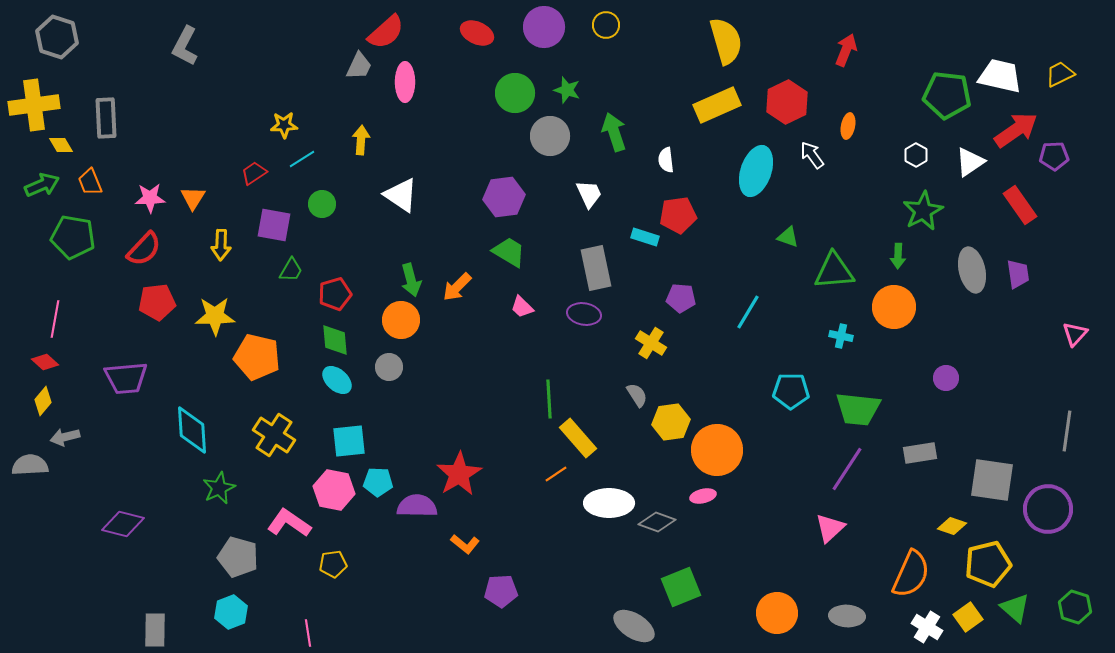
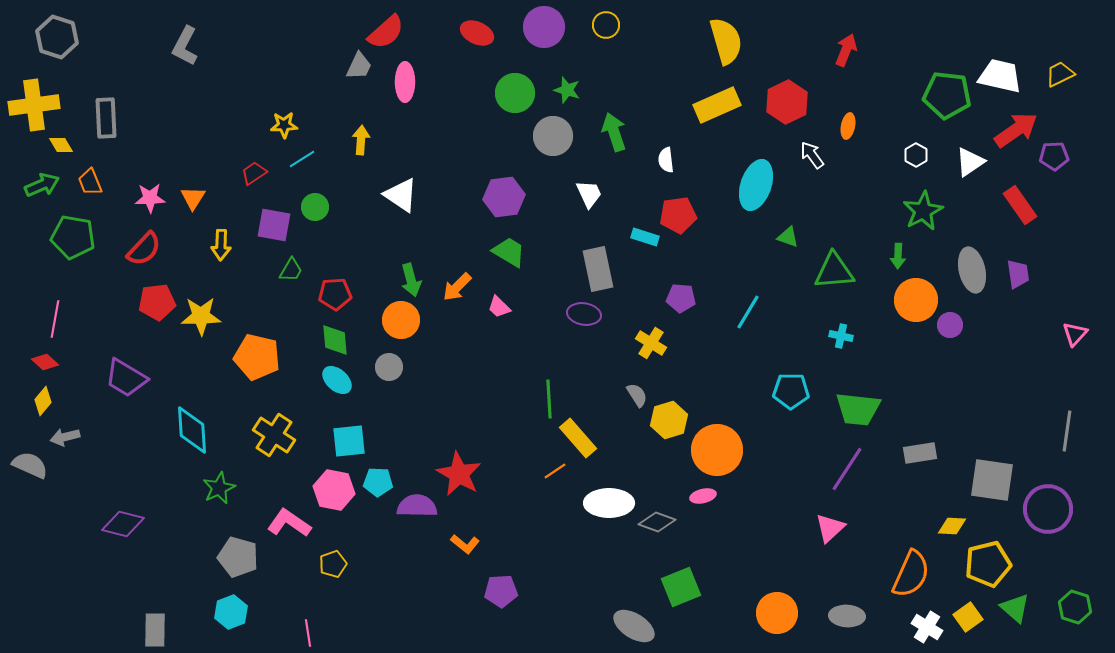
gray circle at (550, 136): moved 3 px right
cyan ellipse at (756, 171): moved 14 px down
green circle at (322, 204): moved 7 px left, 3 px down
gray rectangle at (596, 268): moved 2 px right, 1 px down
red pentagon at (335, 294): rotated 12 degrees clockwise
pink trapezoid at (522, 307): moved 23 px left
orange circle at (894, 307): moved 22 px right, 7 px up
yellow star at (215, 316): moved 14 px left
purple trapezoid at (126, 378): rotated 36 degrees clockwise
purple circle at (946, 378): moved 4 px right, 53 px up
yellow hexagon at (671, 422): moved 2 px left, 2 px up; rotated 9 degrees counterclockwise
gray semicircle at (30, 465): rotated 27 degrees clockwise
red star at (459, 474): rotated 12 degrees counterclockwise
orange line at (556, 474): moved 1 px left, 3 px up
yellow diamond at (952, 526): rotated 16 degrees counterclockwise
yellow pentagon at (333, 564): rotated 12 degrees counterclockwise
